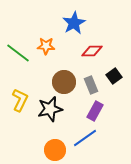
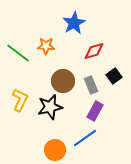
red diamond: moved 2 px right; rotated 15 degrees counterclockwise
brown circle: moved 1 px left, 1 px up
black star: moved 2 px up
